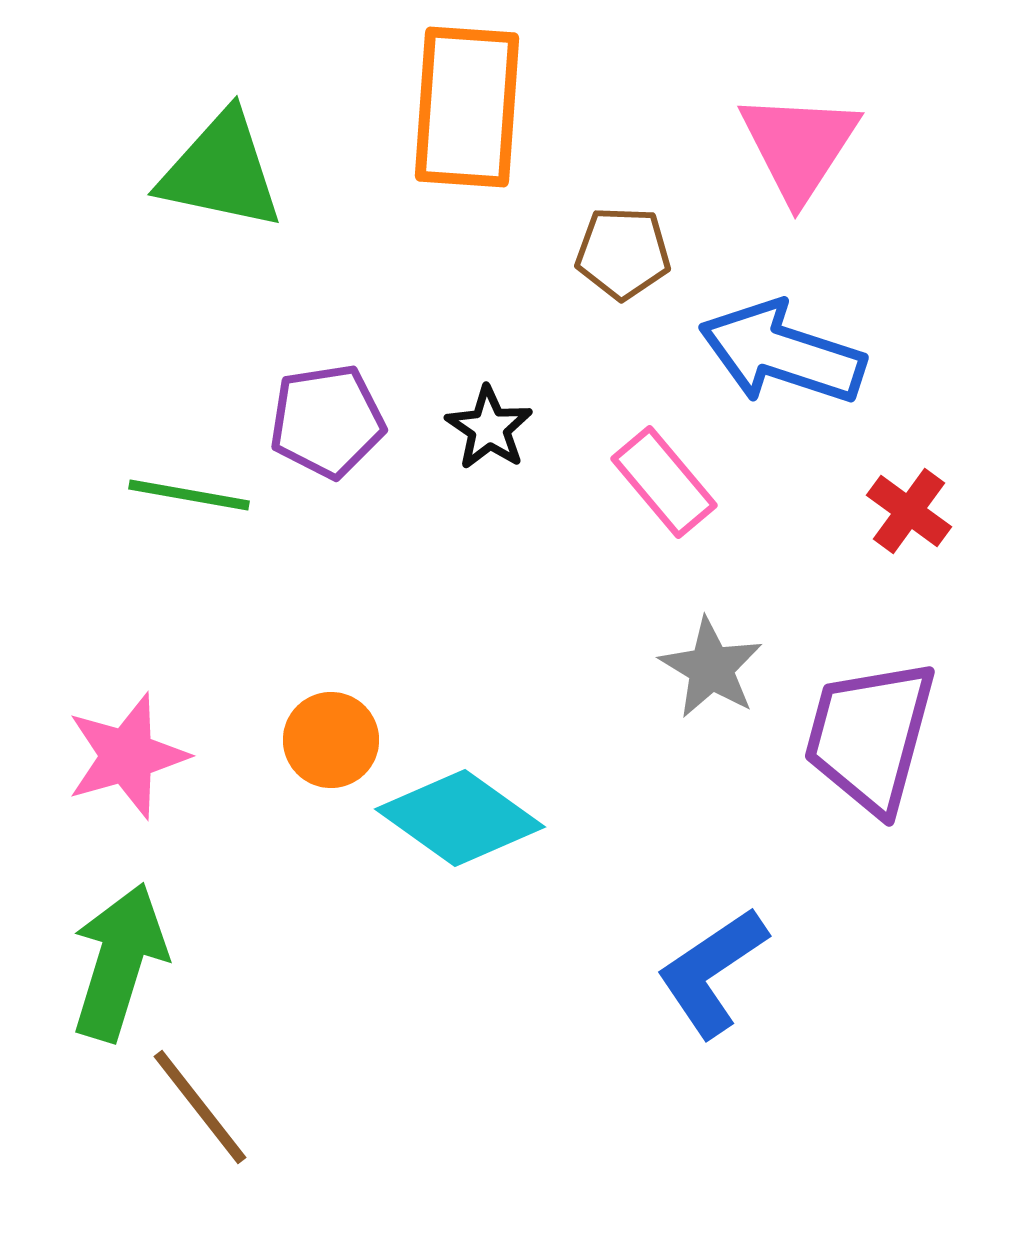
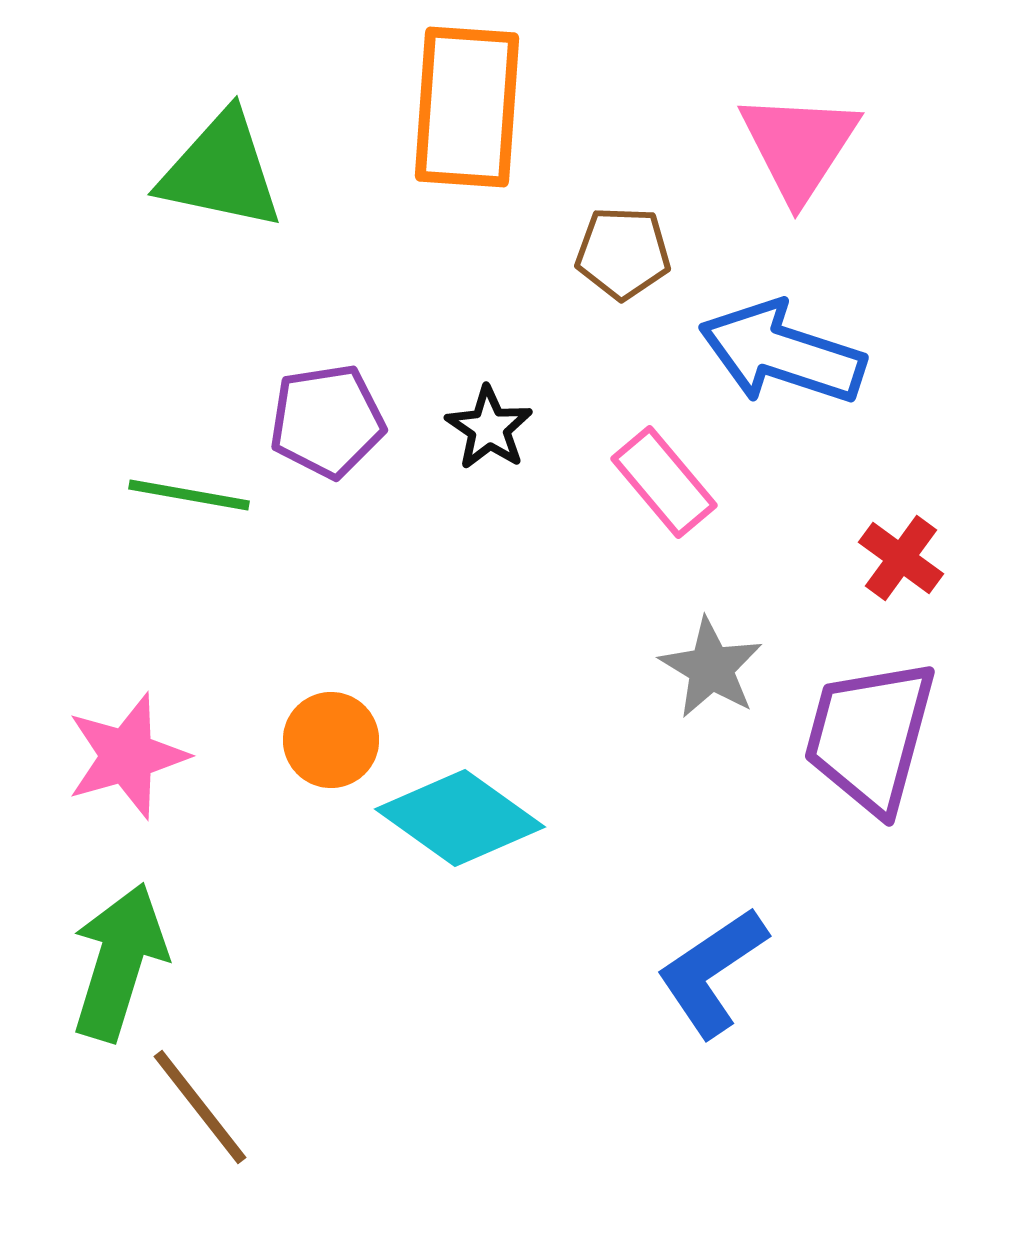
red cross: moved 8 px left, 47 px down
